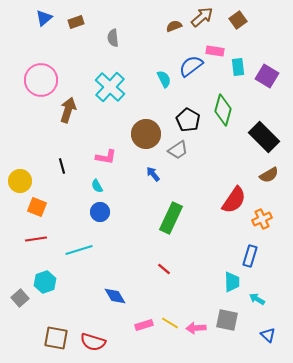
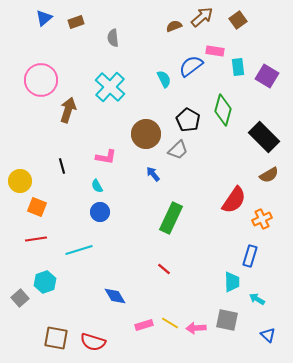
gray trapezoid at (178, 150): rotated 10 degrees counterclockwise
